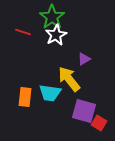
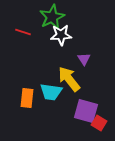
green star: rotated 10 degrees clockwise
white star: moved 5 px right; rotated 25 degrees clockwise
purple triangle: rotated 32 degrees counterclockwise
cyan trapezoid: moved 1 px right, 1 px up
orange rectangle: moved 2 px right, 1 px down
purple square: moved 2 px right
